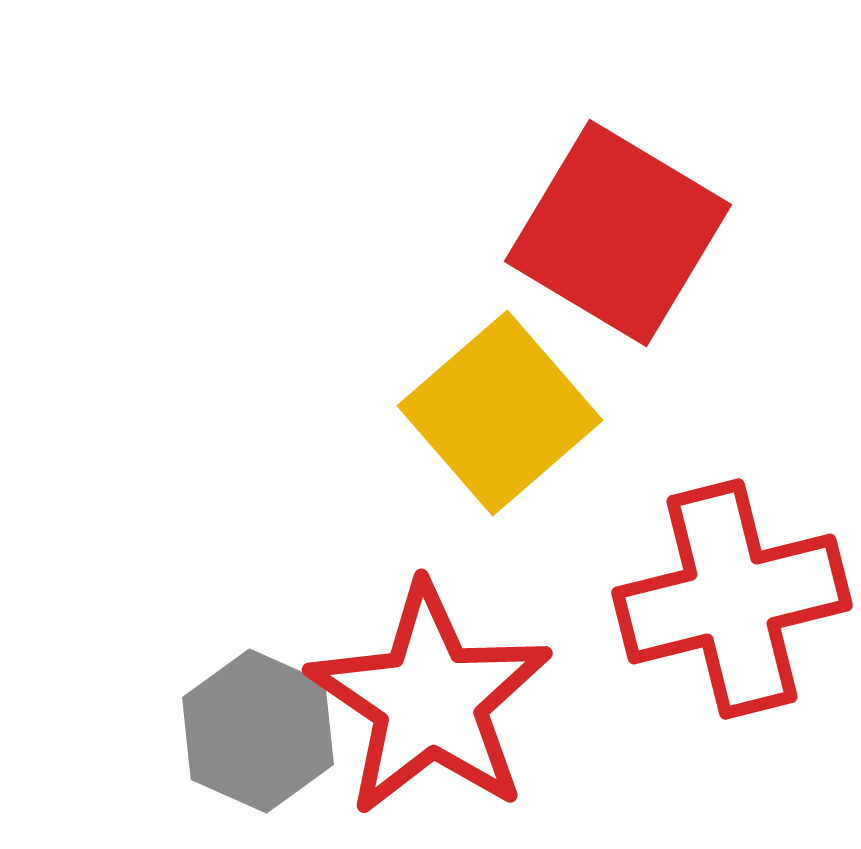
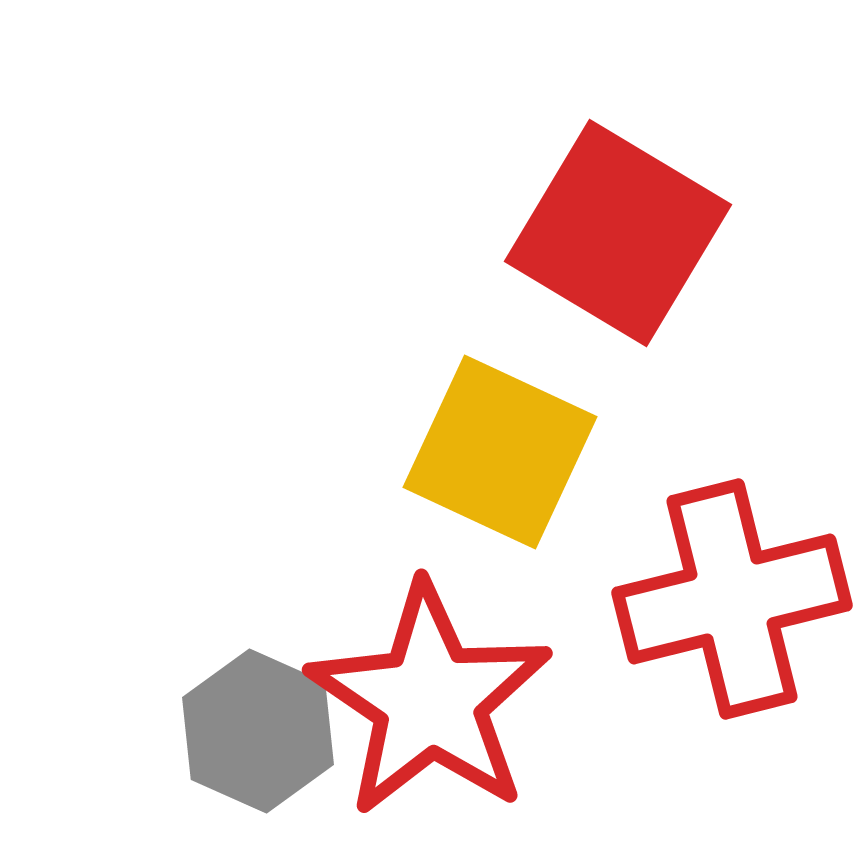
yellow square: moved 39 px down; rotated 24 degrees counterclockwise
